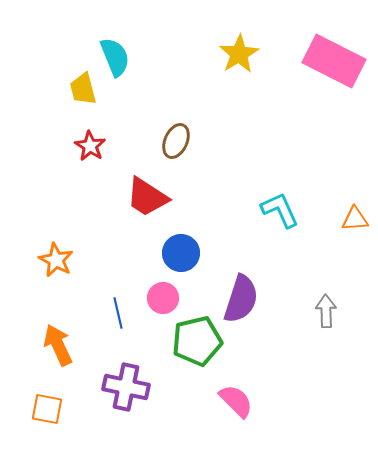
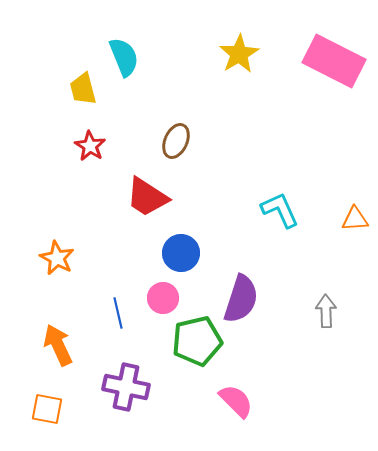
cyan semicircle: moved 9 px right
orange star: moved 1 px right, 2 px up
